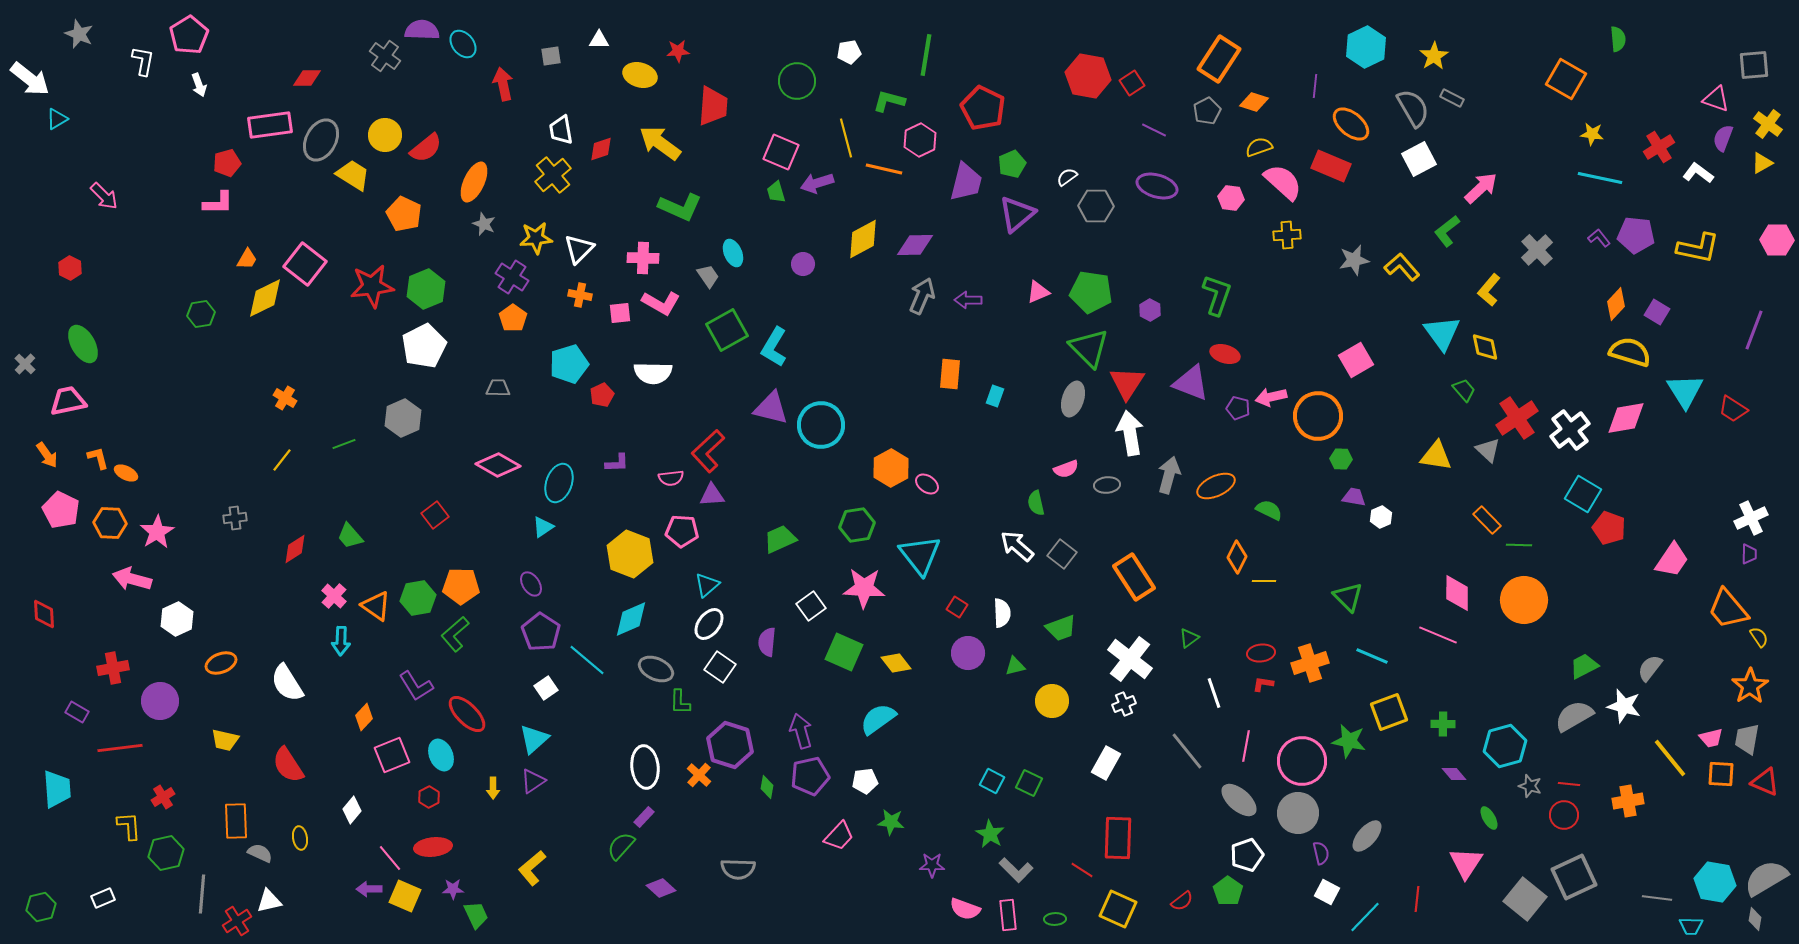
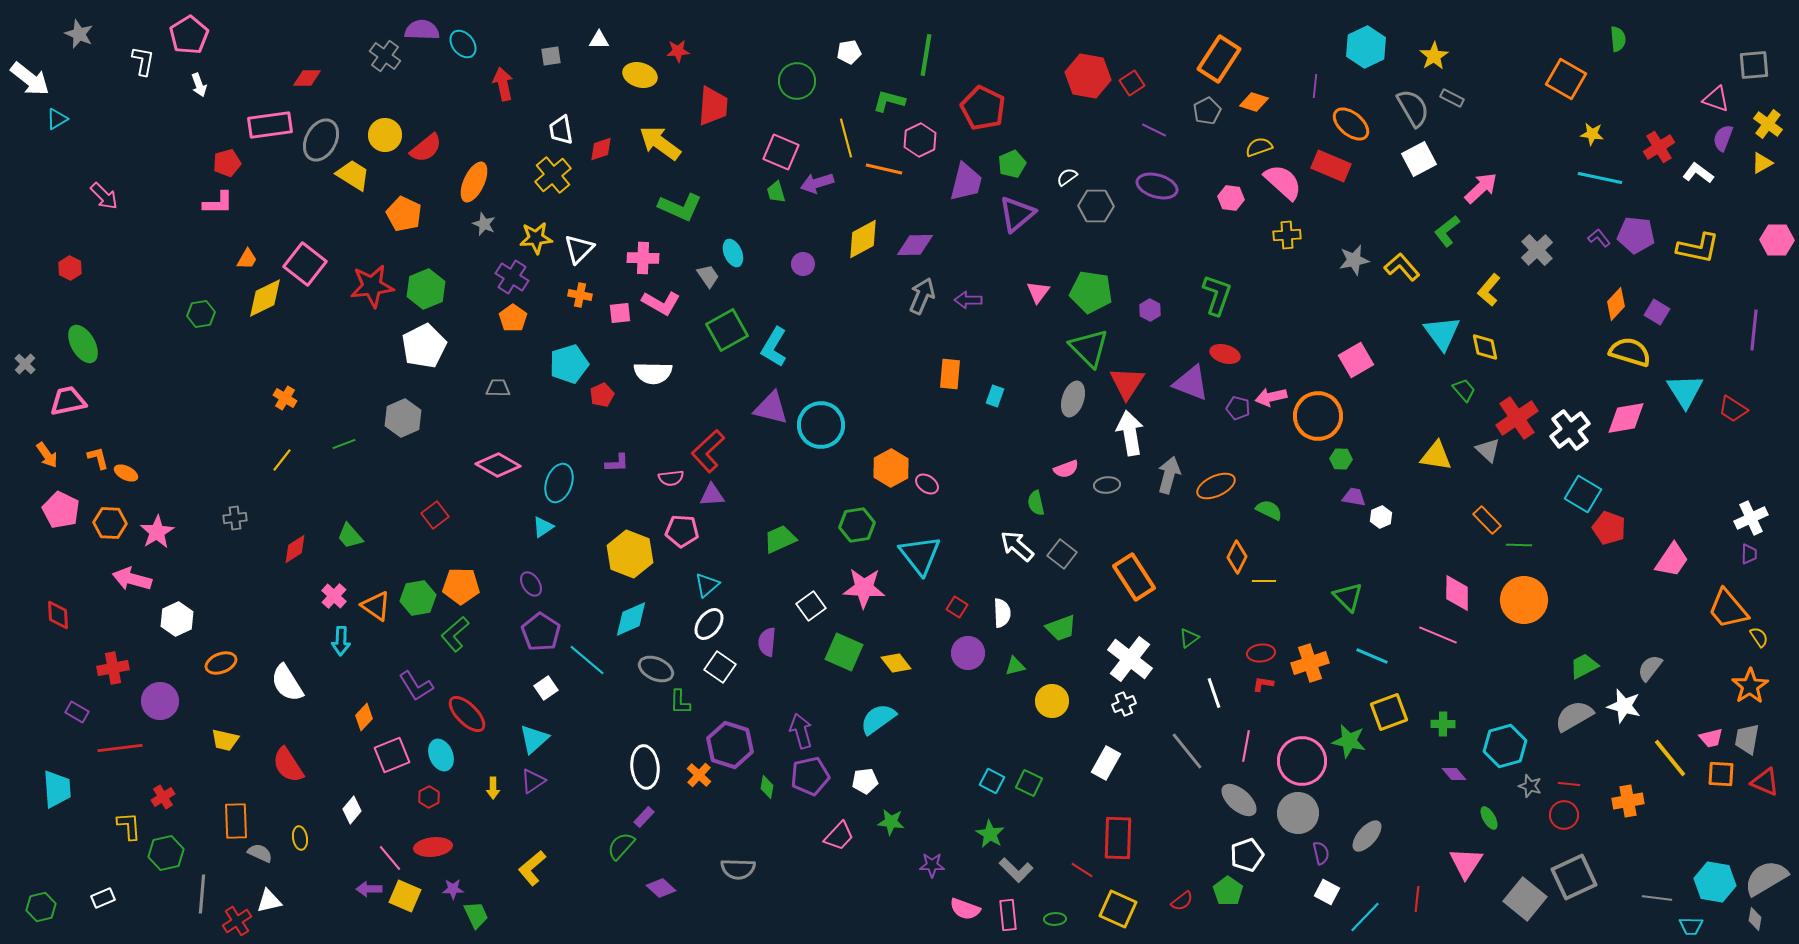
pink triangle at (1038, 292): rotated 30 degrees counterclockwise
purple line at (1754, 330): rotated 15 degrees counterclockwise
red diamond at (44, 614): moved 14 px right, 1 px down
